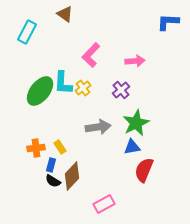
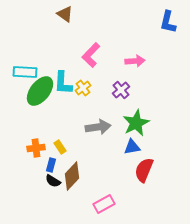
blue L-shape: rotated 80 degrees counterclockwise
cyan rectangle: moved 2 px left, 40 px down; rotated 65 degrees clockwise
